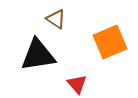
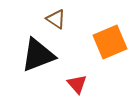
black triangle: rotated 12 degrees counterclockwise
